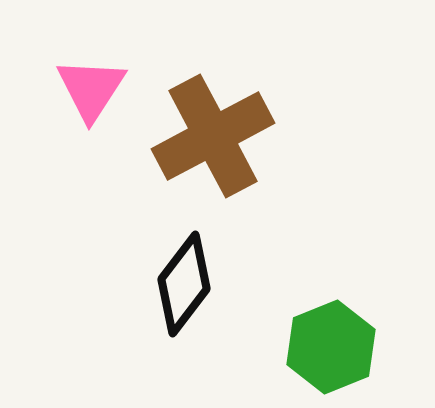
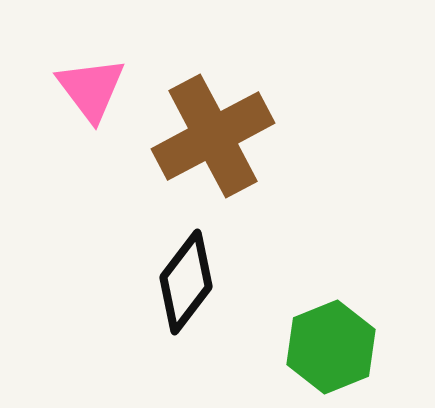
pink triangle: rotated 10 degrees counterclockwise
black diamond: moved 2 px right, 2 px up
